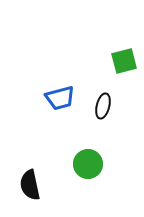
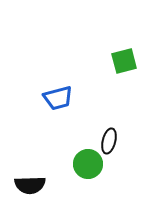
blue trapezoid: moved 2 px left
black ellipse: moved 6 px right, 35 px down
black semicircle: rotated 80 degrees counterclockwise
